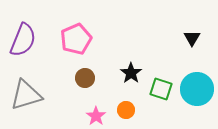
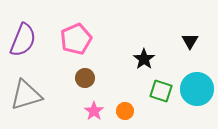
black triangle: moved 2 px left, 3 px down
black star: moved 13 px right, 14 px up
green square: moved 2 px down
orange circle: moved 1 px left, 1 px down
pink star: moved 2 px left, 5 px up
